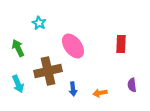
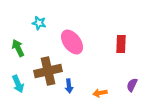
cyan star: rotated 16 degrees counterclockwise
pink ellipse: moved 1 px left, 4 px up
purple semicircle: rotated 32 degrees clockwise
blue arrow: moved 4 px left, 3 px up
